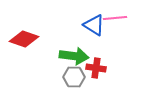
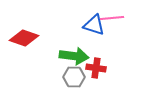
pink line: moved 3 px left
blue triangle: rotated 15 degrees counterclockwise
red diamond: moved 1 px up
